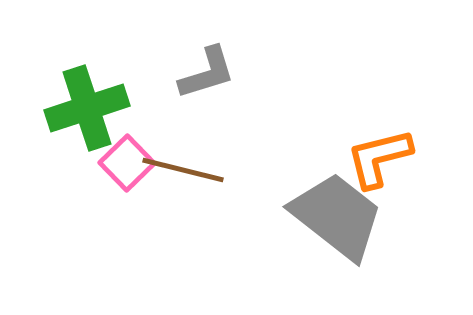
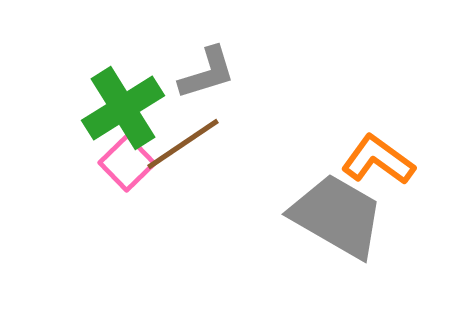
green cross: moved 36 px right; rotated 14 degrees counterclockwise
orange L-shape: moved 1 px left, 2 px down; rotated 50 degrees clockwise
brown line: moved 26 px up; rotated 48 degrees counterclockwise
gray trapezoid: rotated 8 degrees counterclockwise
